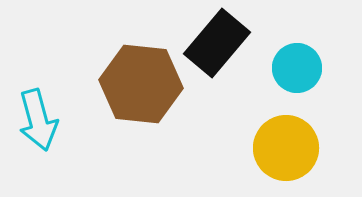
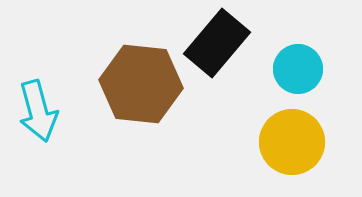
cyan circle: moved 1 px right, 1 px down
cyan arrow: moved 9 px up
yellow circle: moved 6 px right, 6 px up
